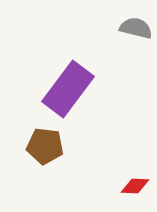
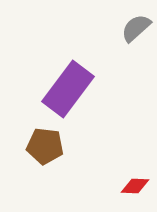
gray semicircle: rotated 56 degrees counterclockwise
